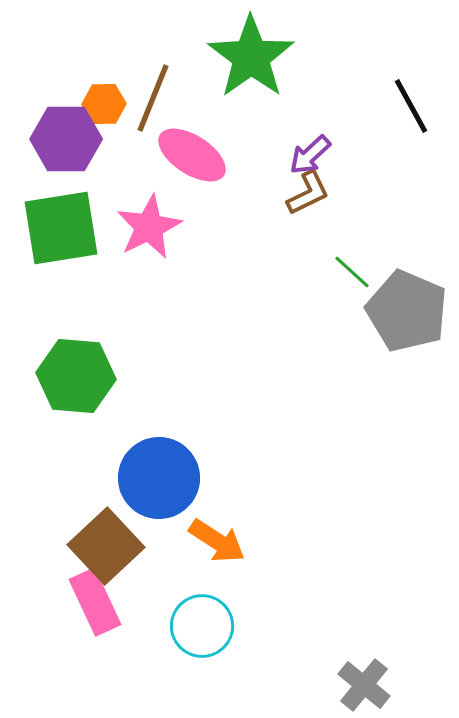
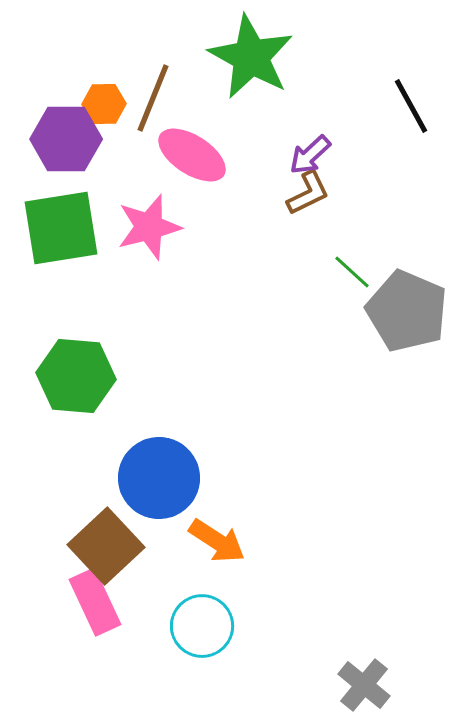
green star: rotated 8 degrees counterclockwise
pink star: rotated 12 degrees clockwise
